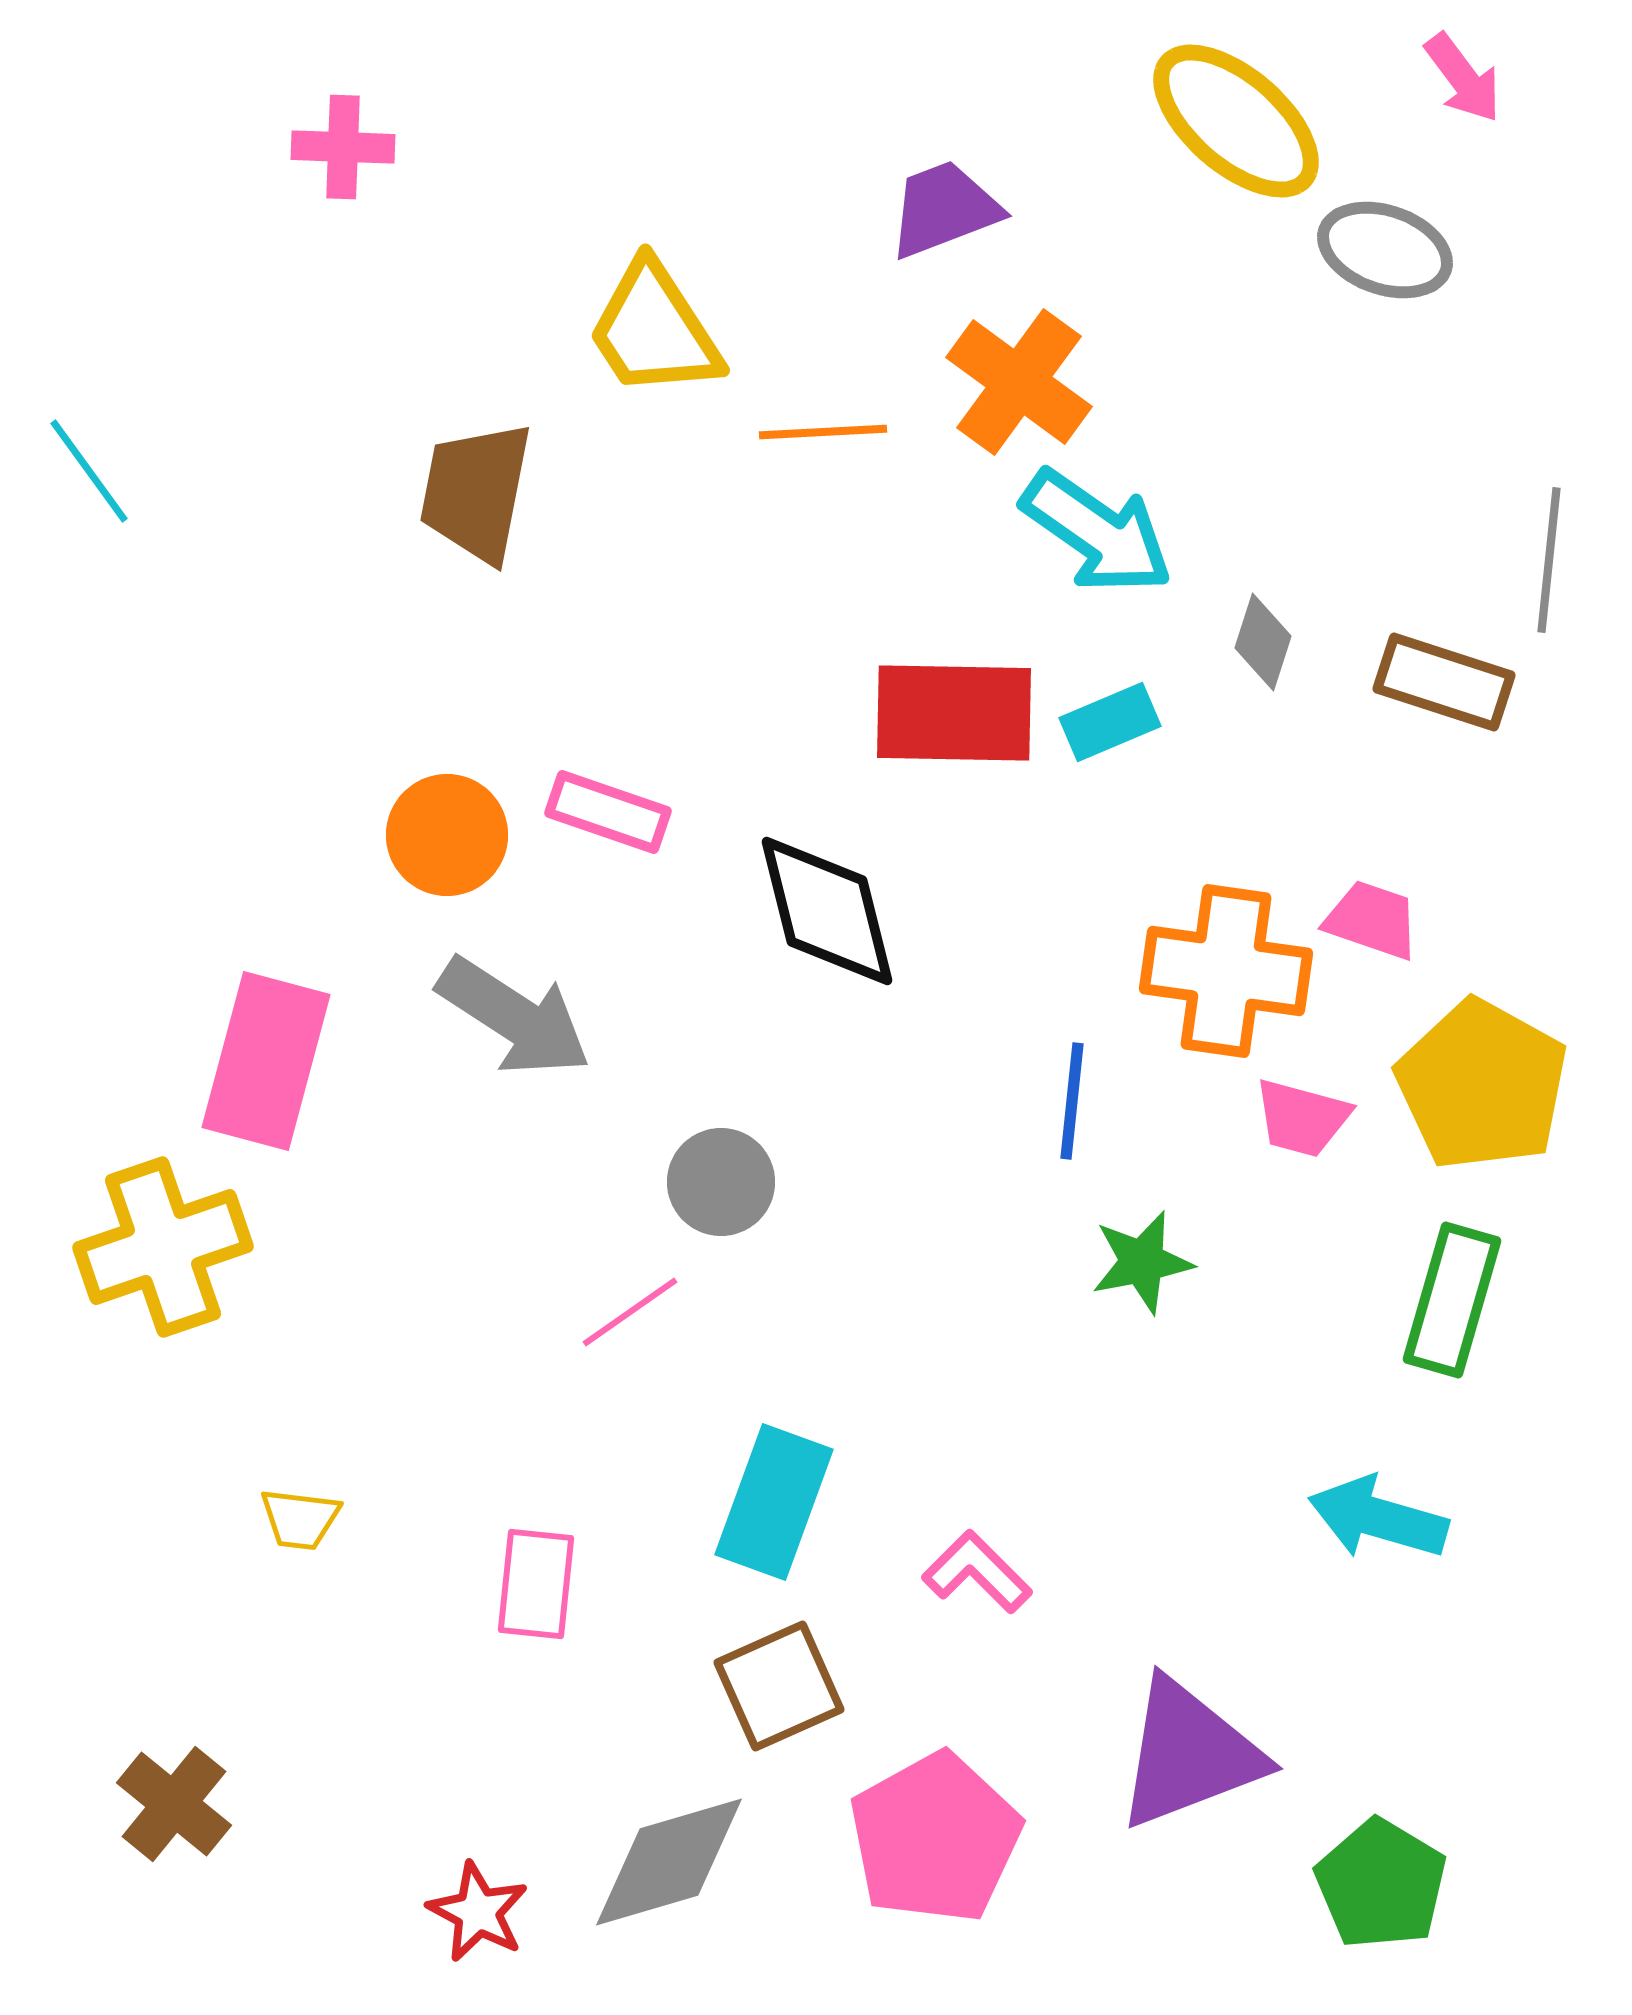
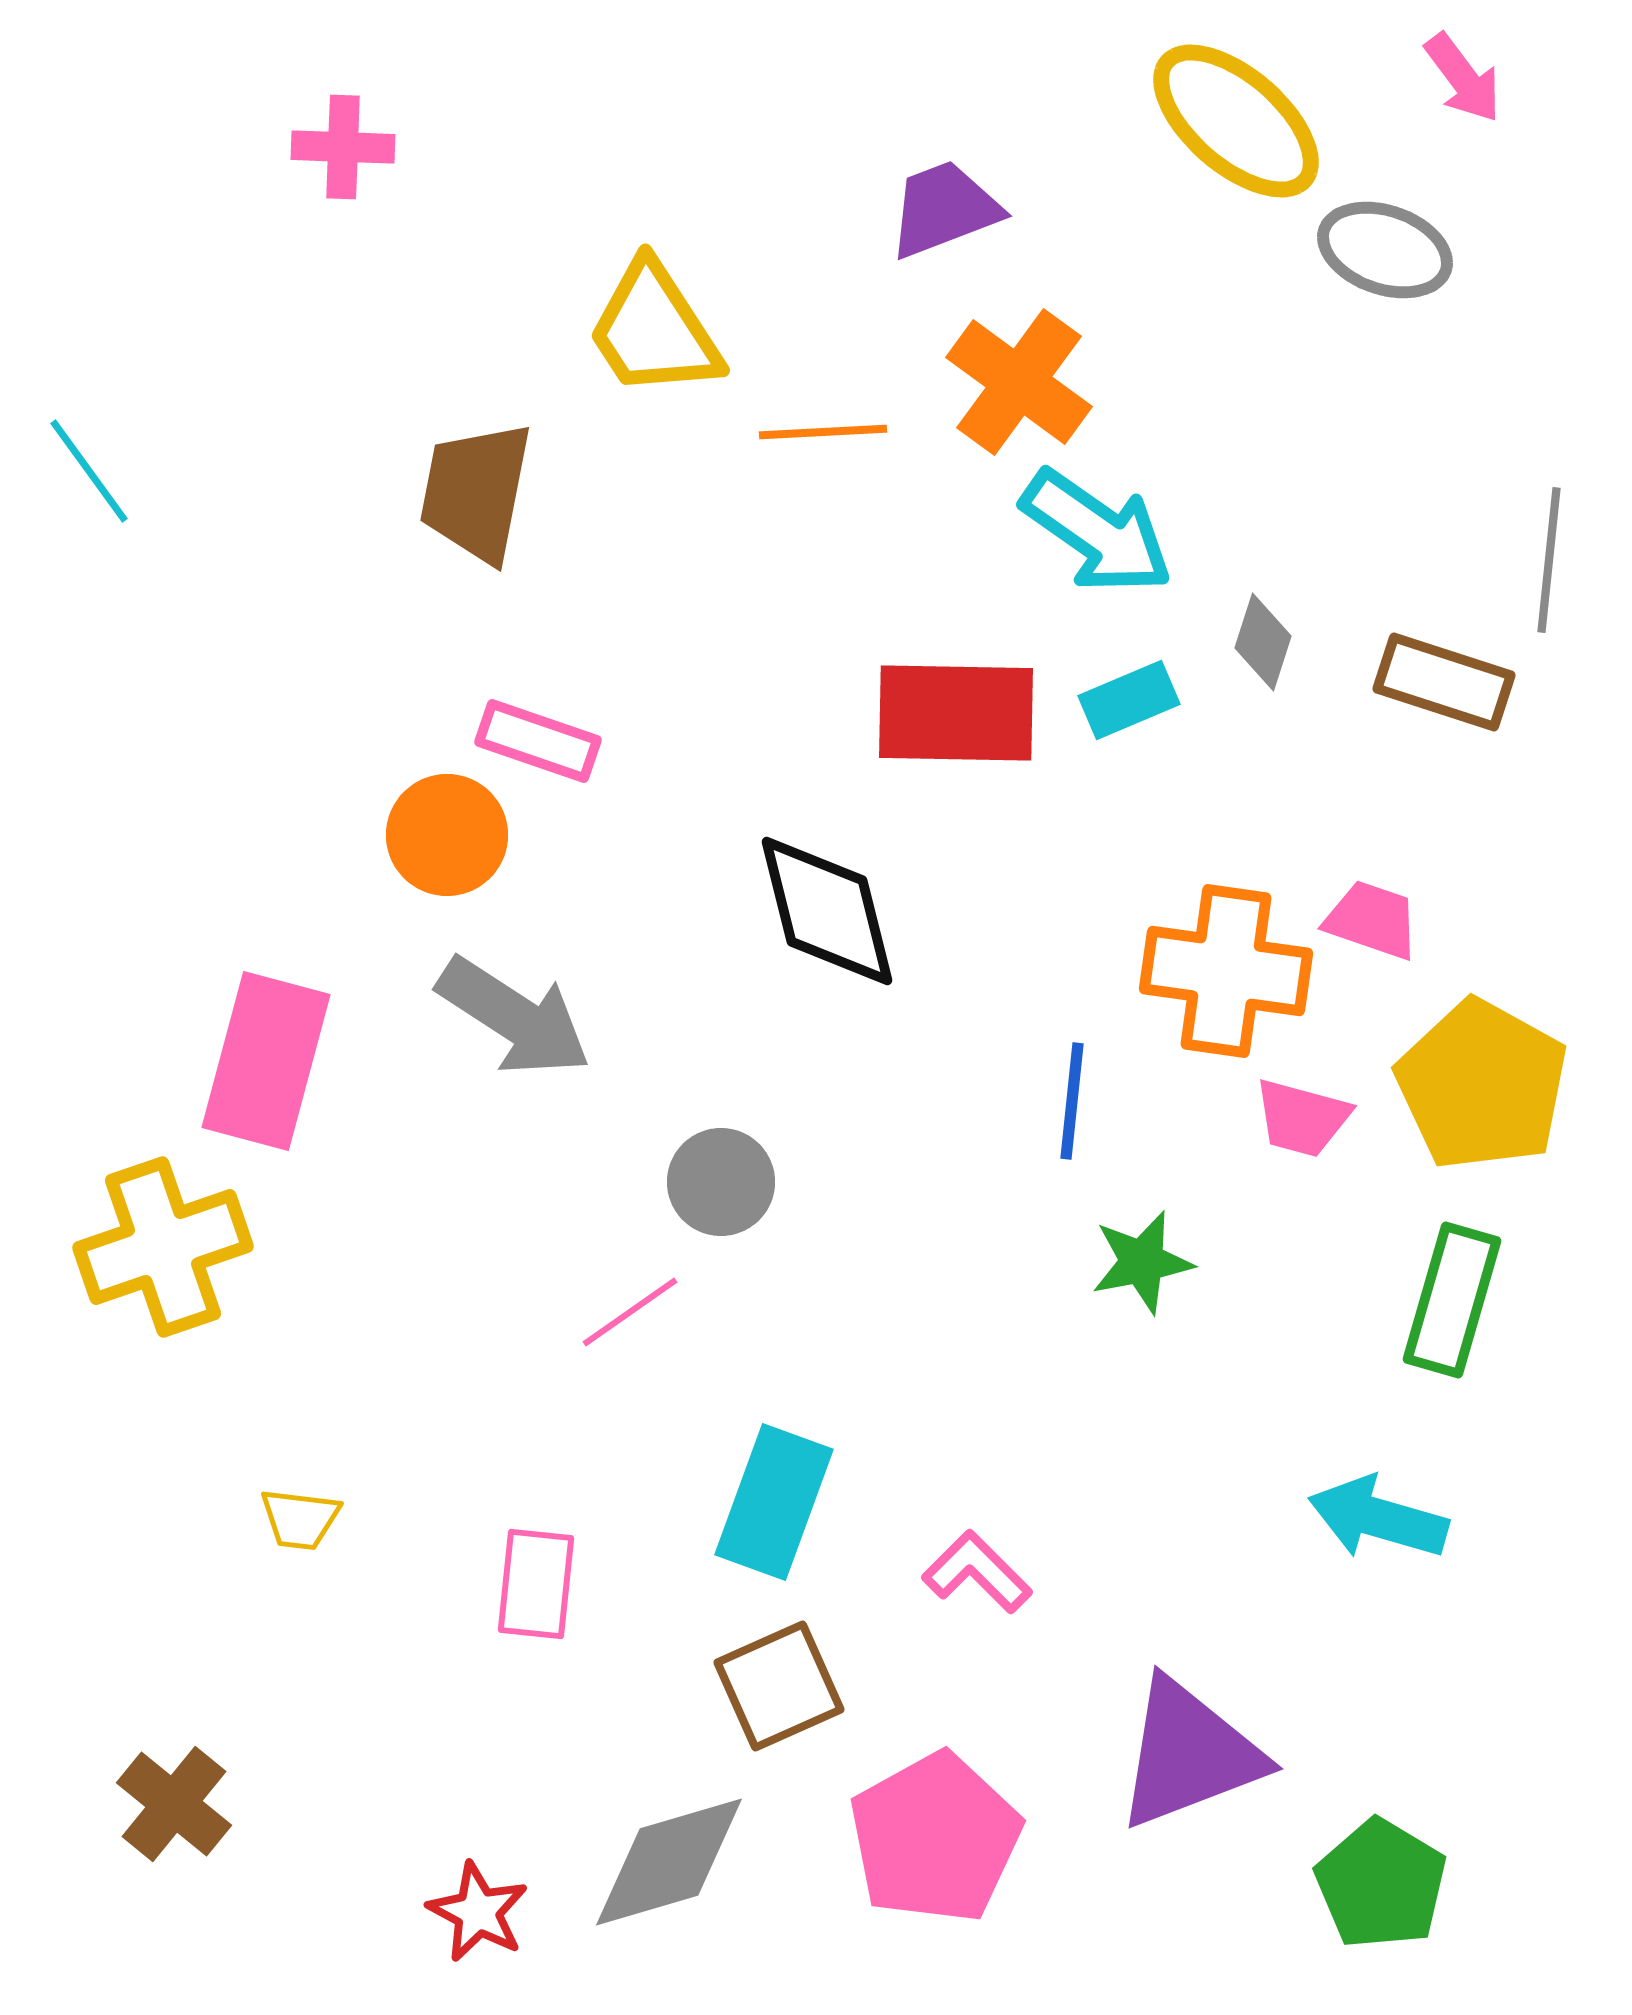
red rectangle at (954, 713): moved 2 px right
cyan rectangle at (1110, 722): moved 19 px right, 22 px up
pink rectangle at (608, 812): moved 70 px left, 71 px up
